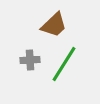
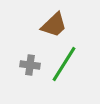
gray cross: moved 5 px down; rotated 12 degrees clockwise
